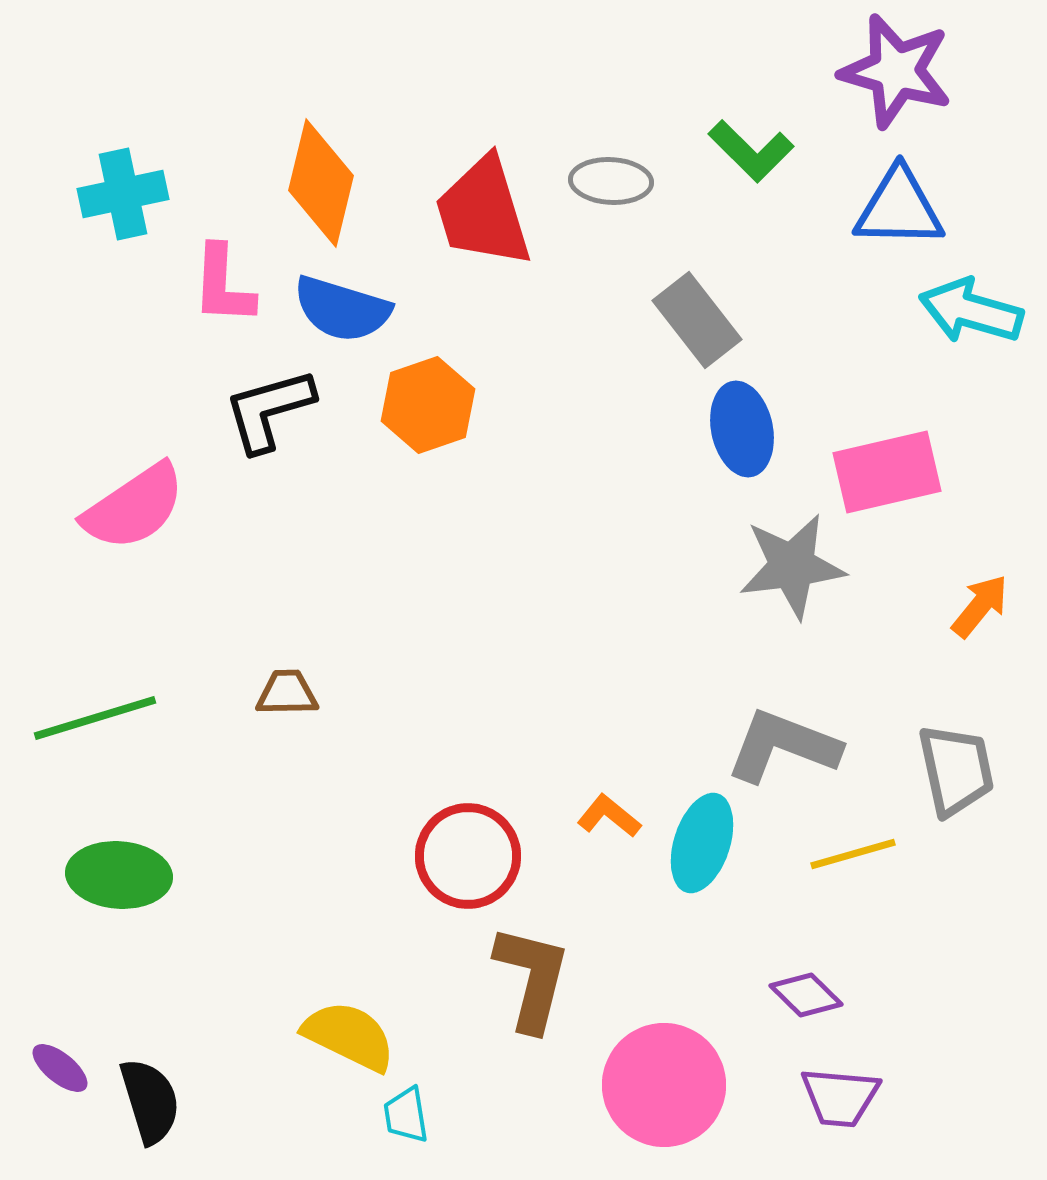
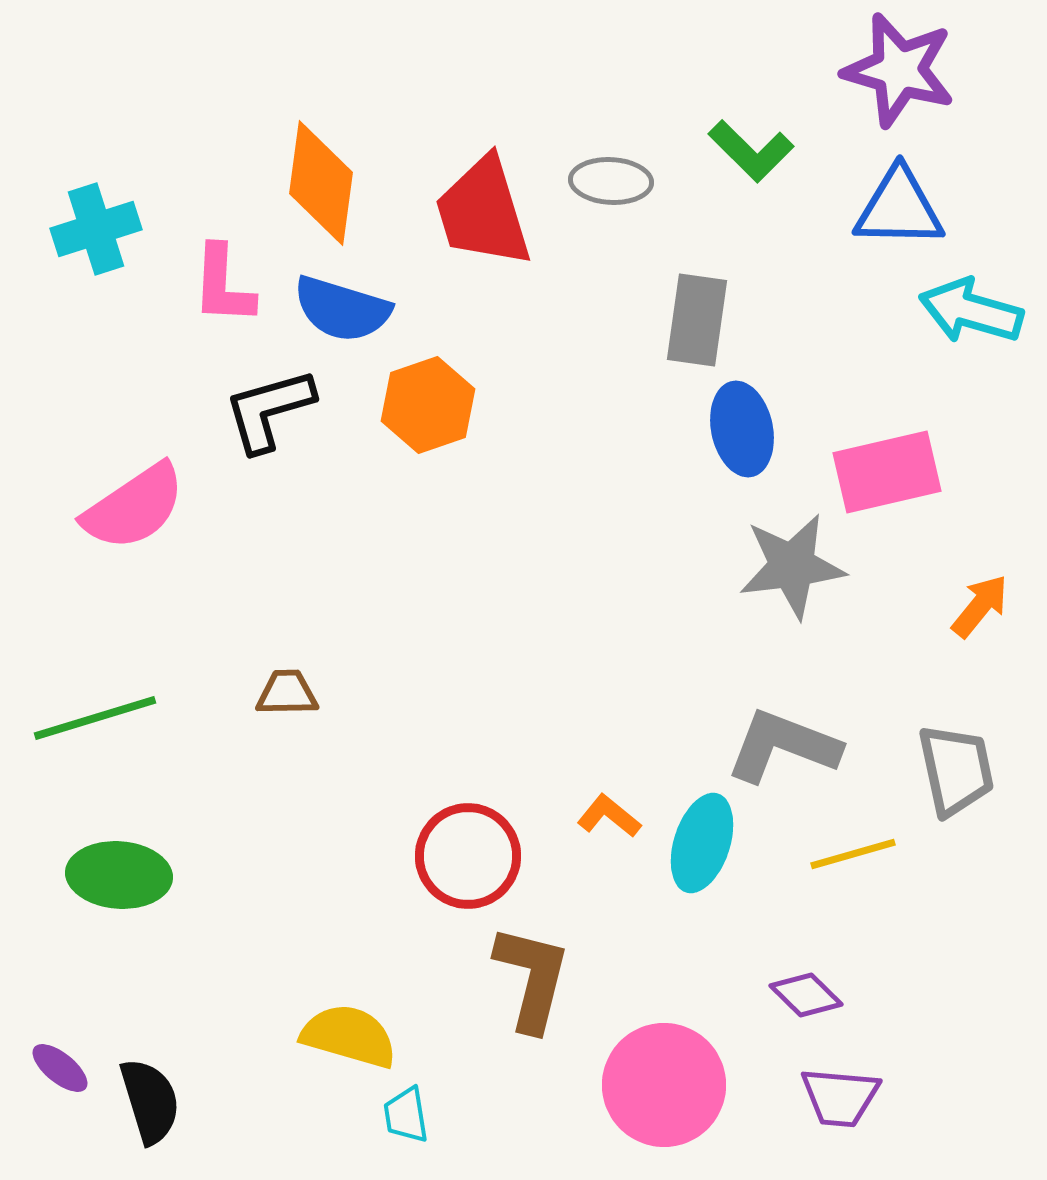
purple star: moved 3 px right, 1 px up
orange diamond: rotated 6 degrees counterclockwise
cyan cross: moved 27 px left, 35 px down; rotated 6 degrees counterclockwise
gray rectangle: rotated 46 degrees clockwise
yellow semicircle: rotated 10 degrees counterclockwise
